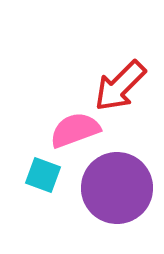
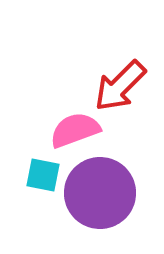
cyan square: rotated 9 degrees counterclockwise
purple circle: moved 17 px left, 5 px down
